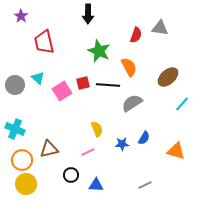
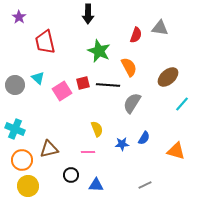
purple star: moved 2 px left, 1 px down
red trapezoid: moved 1 px right
gray semicircle: rotated 25 degrees counterclockwise
pink line: rotated 24 degrees clockwise
yellow circle: moved 2 px right, 2 px down
